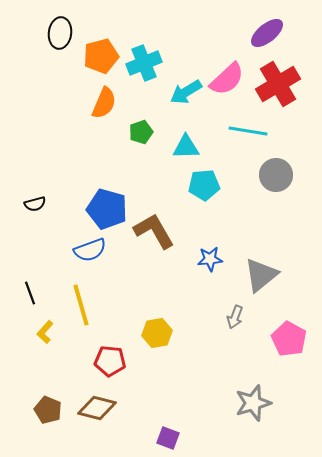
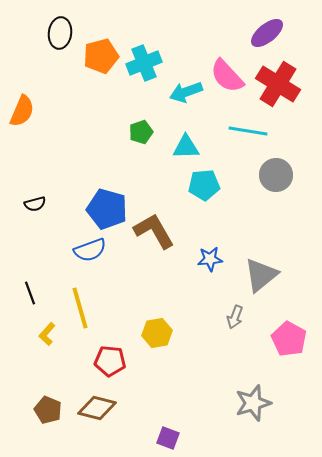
pink semicircle: moved 3 px up; rotated 90 degrees clockwise
red cross: rotated 27 degrees counterclockwise
cyan arrow: rotated 12 degrees clockwise
orange semicircle: moved 82 px left, 8 px down
yellow line: moved 1 px left, 3 px down
yellow L-shape: moved 2 px right, 2 px down
